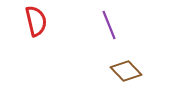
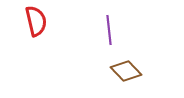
purple line: moved 5 px down; rotated 16 degrees clockwise
